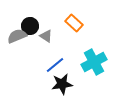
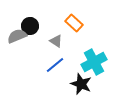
gray triangle: moved 10 px right, 5 px down
black star: moved 19 px right; rotated 30 degrees clockwise
